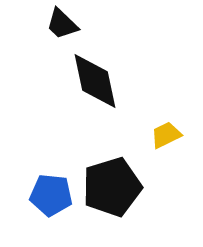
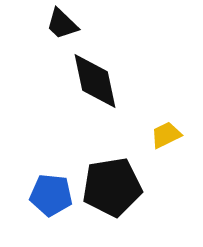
black pentagon: rotated 8 degrees clockwise
